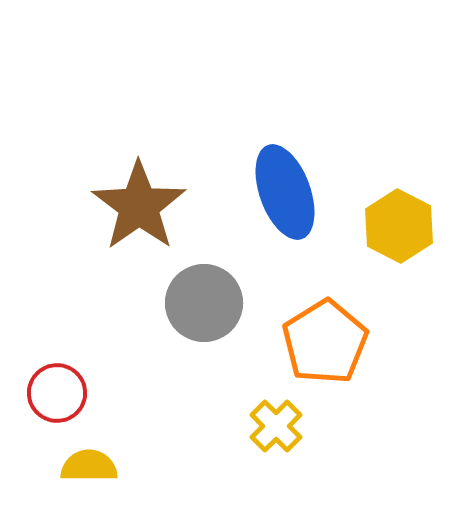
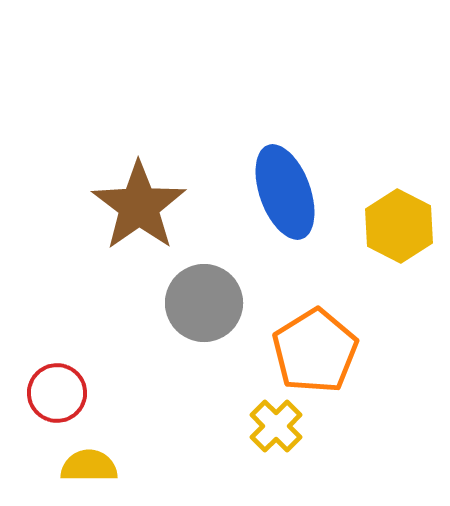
orange pentagon: moved 10 px left, 9 px down
